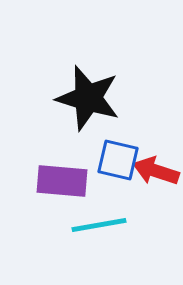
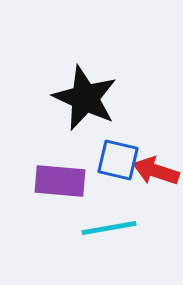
black star: moved 3 px left; rotated 8 degrees clockwise
purple rectangle: moved 2 px left
cyan line: moved 10 px right, 3 px down
